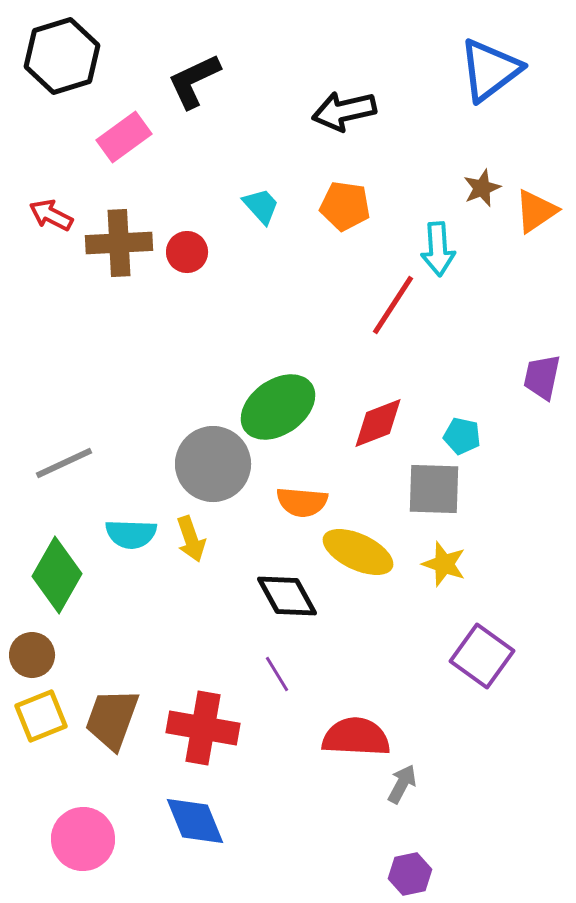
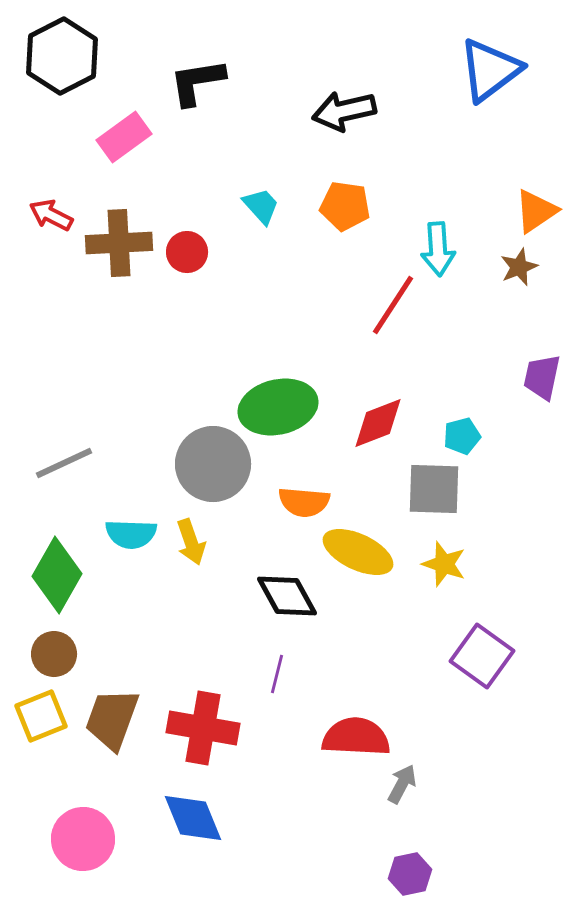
black hexagon: rotated 10 degrees counterclockwise
black L-shape: moved 3 px right, 1 px down; rotated 16 degrees clockwise
brown star: moved 37 px right, 79 px down
green ellipse: rotated 22 degrees clockwise
cyan pentagon: rotated 27 degrees counterclockwise
orange semicircle: moved 2 px right
yellow arrow: moved 3 px down
brown circle: moved 22 px right, 1 px up
purple line: rotated 45 degrees clockwise
blue diamond: moved 2 px left, 3 px up
